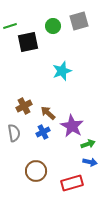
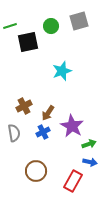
green circle: moved 2 px left
brown arrow: rotated 98 degrees counterclockwise
green arrow: moved 1 px right
red rectangle: moved 1 px right, 2 px up; rotated 45 degrees counterclockwise
